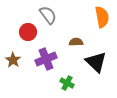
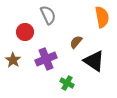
gray semicircle: rotated 12 degrees clockwise
red circle: moved 3 px left
brown semicircle: rotated 48 degrees counterclockwise
black triangle: moved 2 px left, 1 px up; rotated 10 degrees counterclockwise
